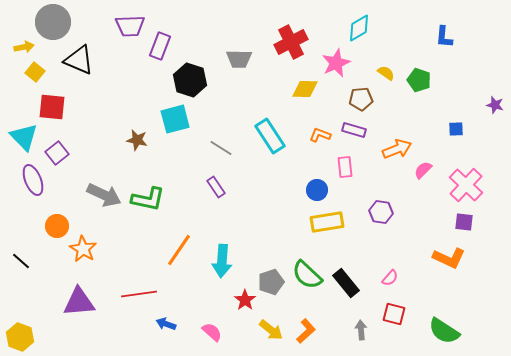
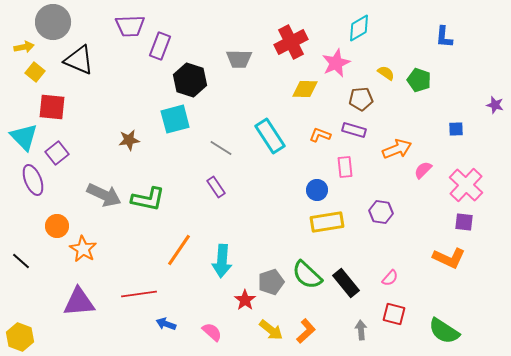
brown star at (137, 140): moved 8 px left; rotated 20 degrees counterclockwise
